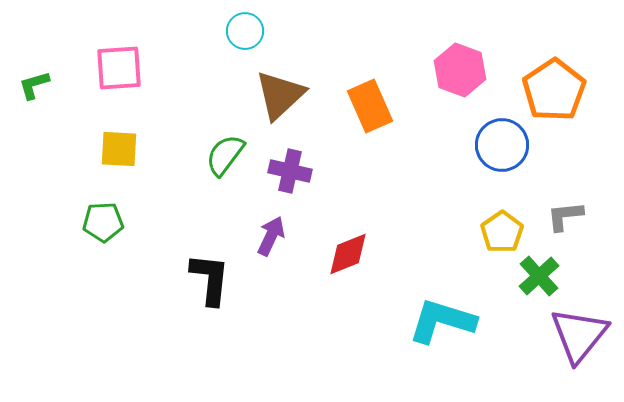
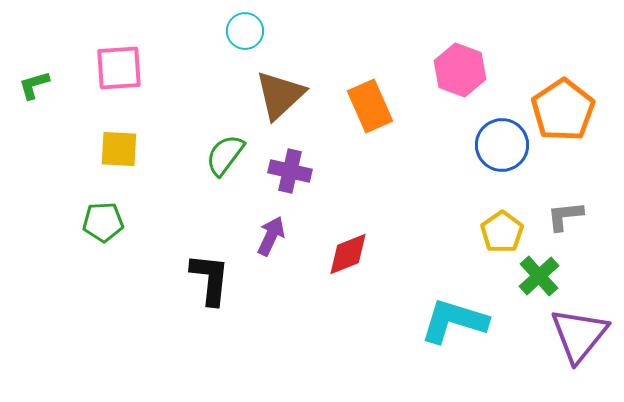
orange pentagon: moved 9 px right, 20 px down
cyan L-shape: moved 12 px right
